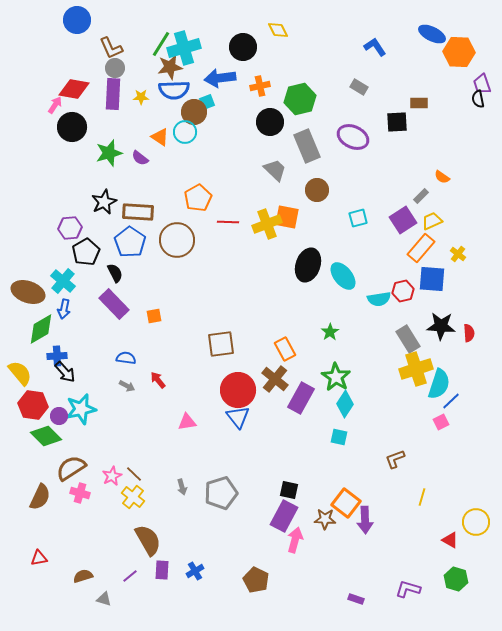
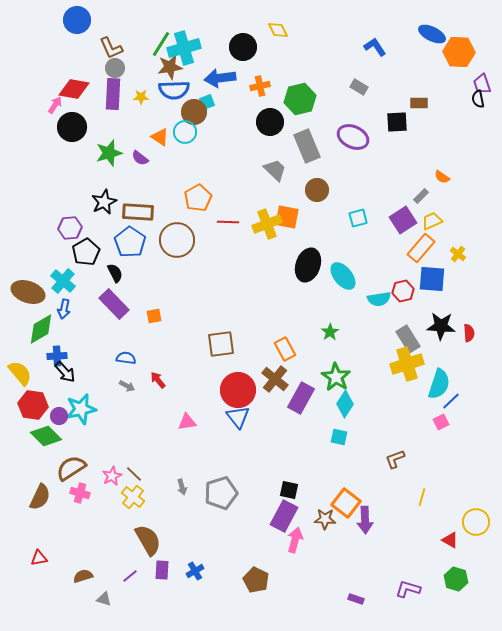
yellow cross at (416, 369): moved 9 px left, 5 px up
